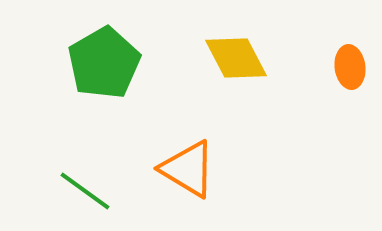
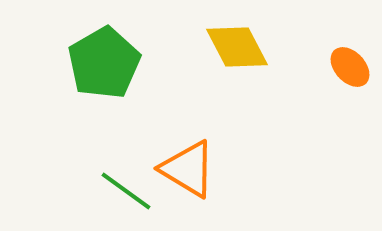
yellow diamond: moved 1 px right, 11 px up
orange ellipse: rotated 36 degrees counterclockwise
green line: moved 41 px right
